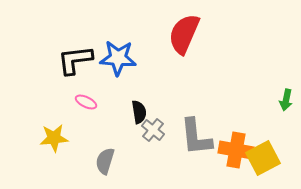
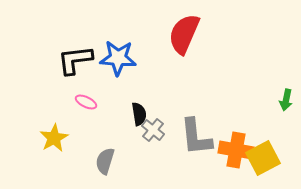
black semicircle: moved 2 px down
yellow star: rotated 24 degrees counterclockwise
